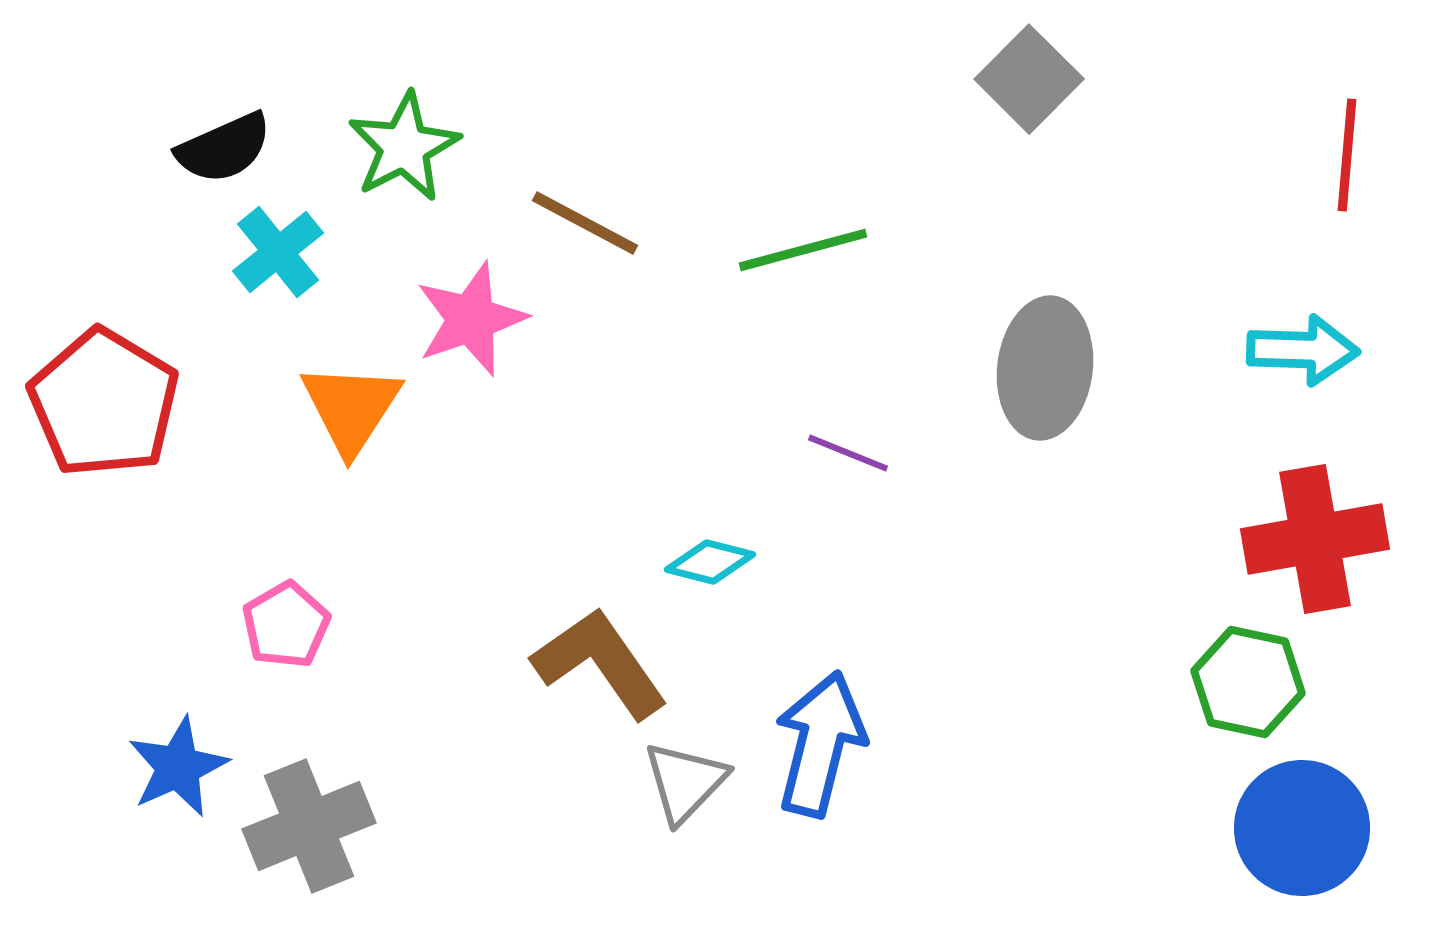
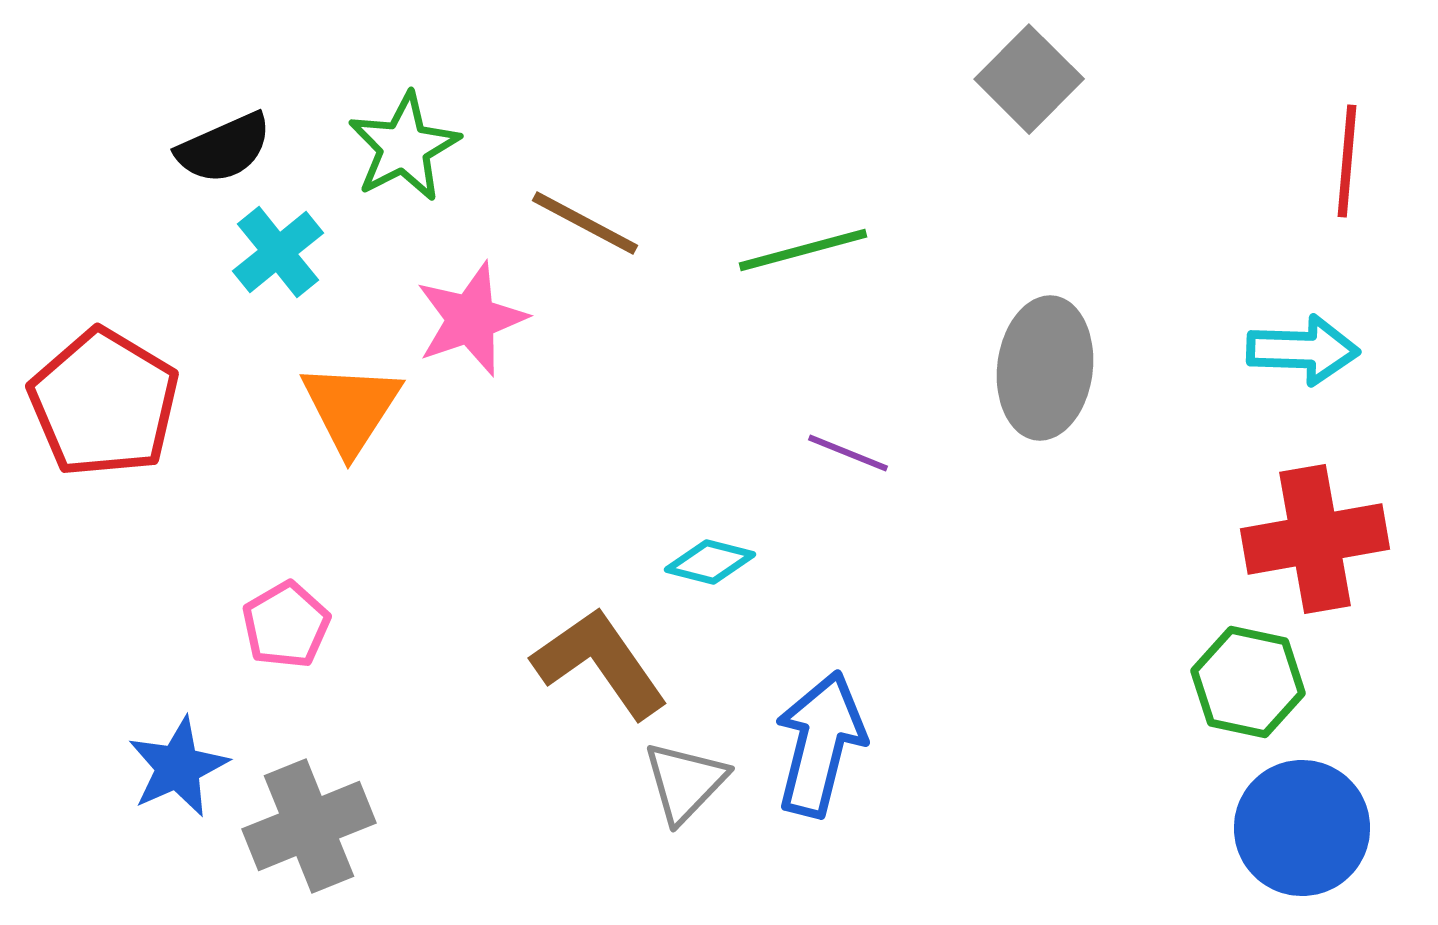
red line: moved 6 px down
